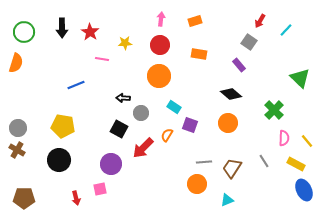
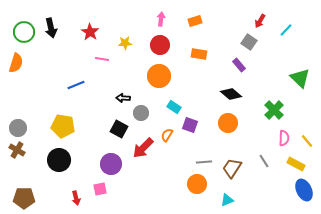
black arrow at (62, 28): moved 11 px left; rotated 12 degrees counterclockwise
